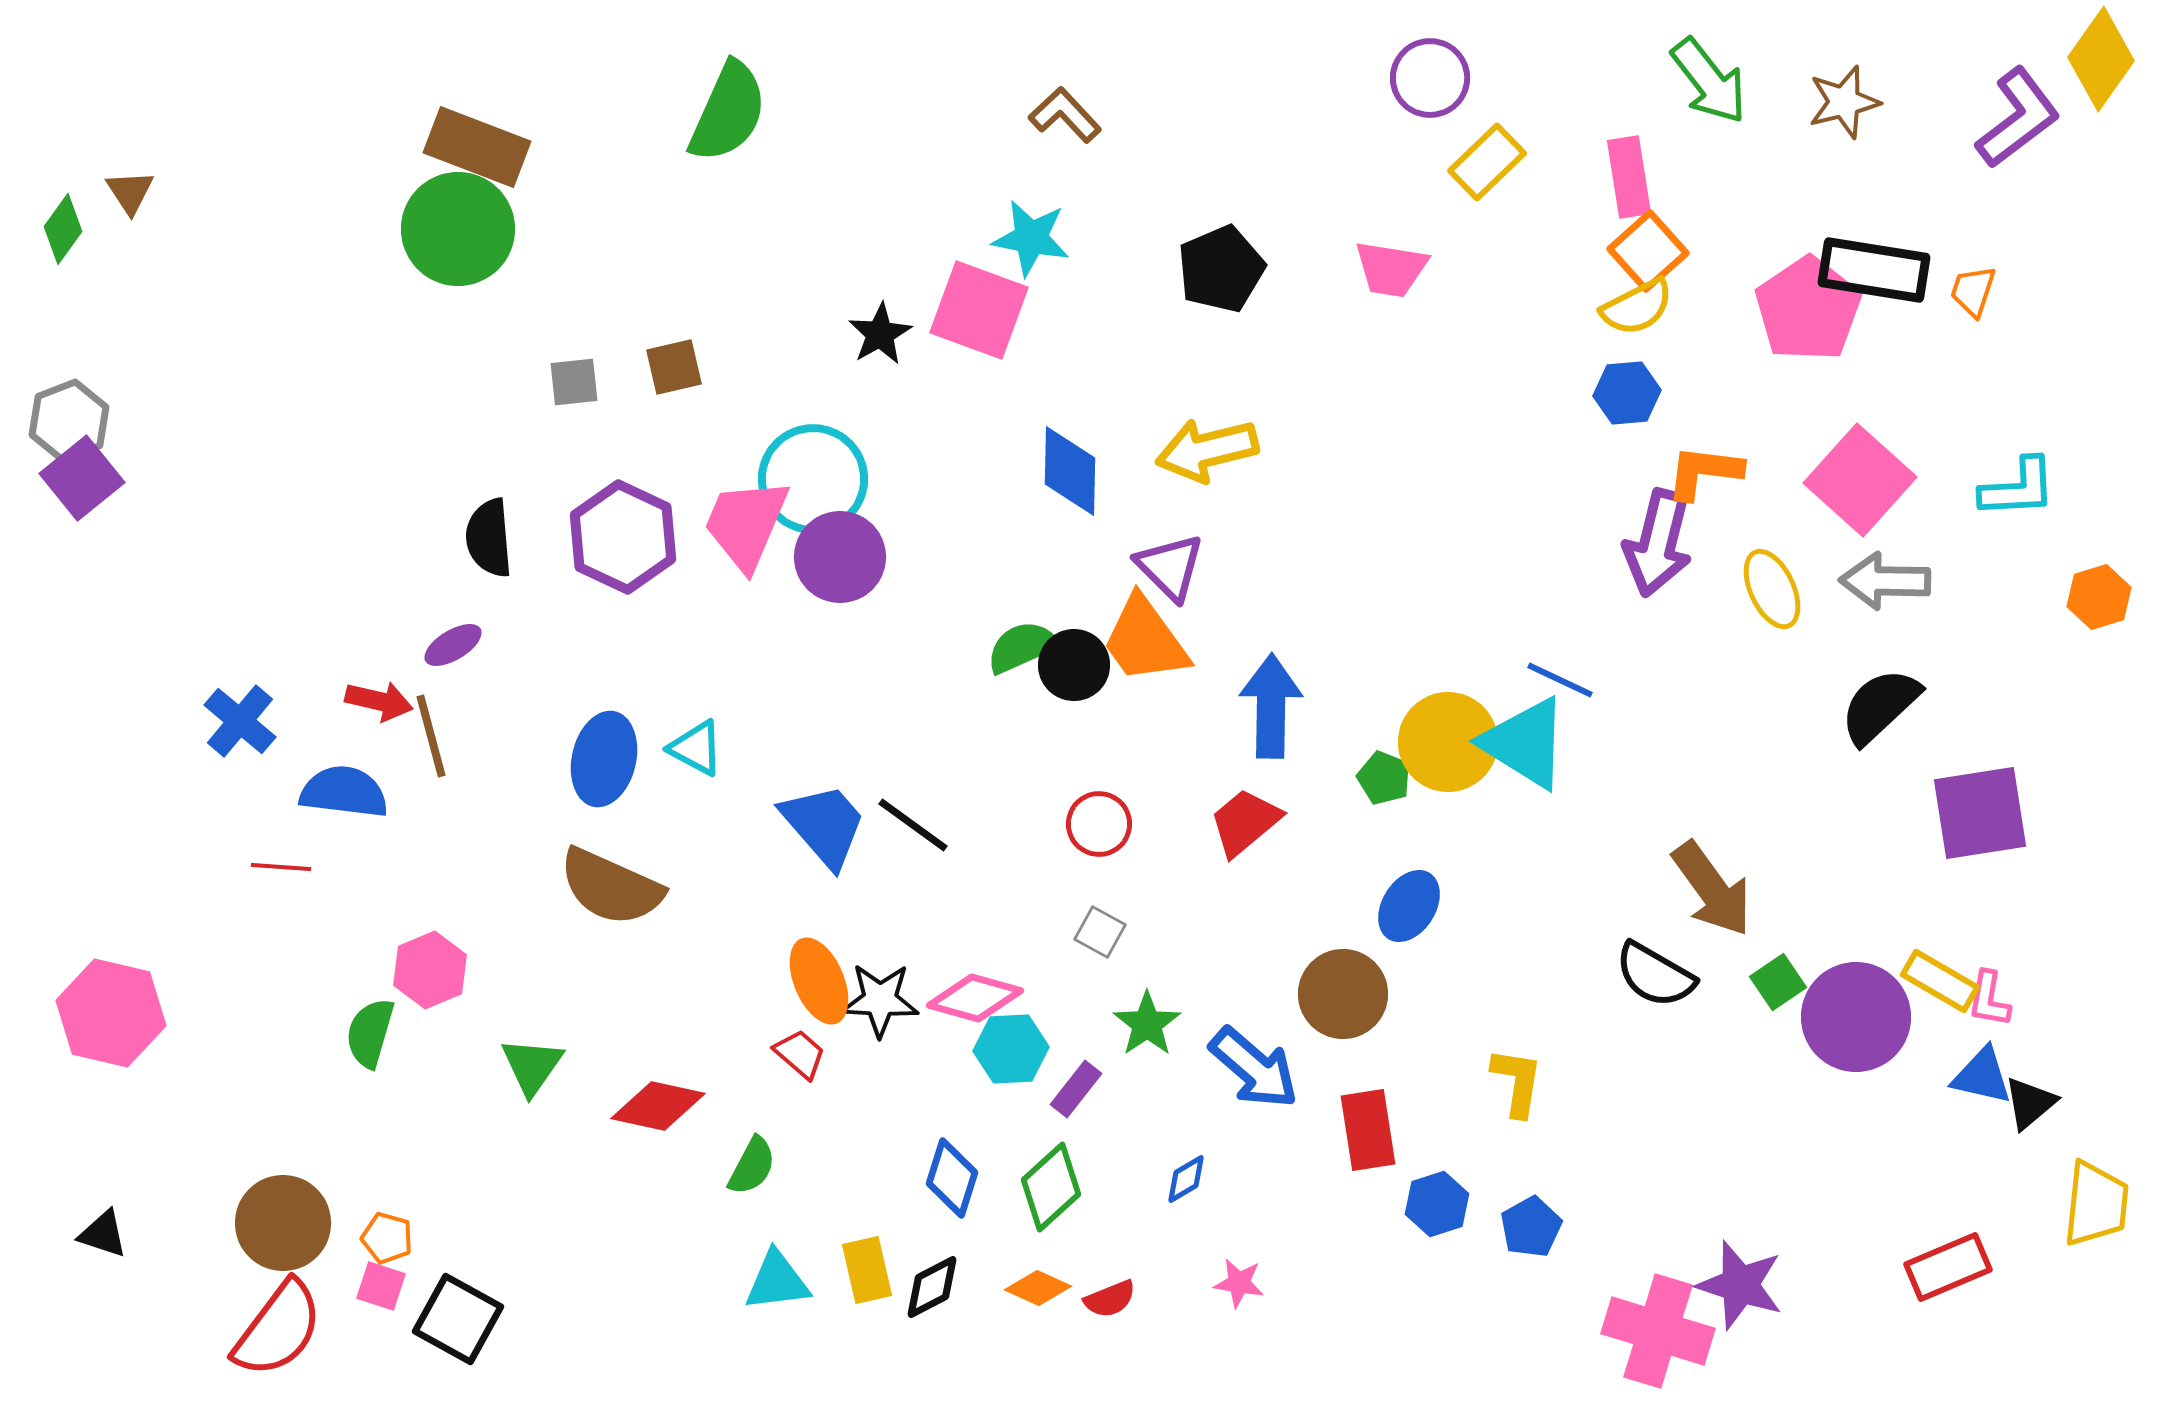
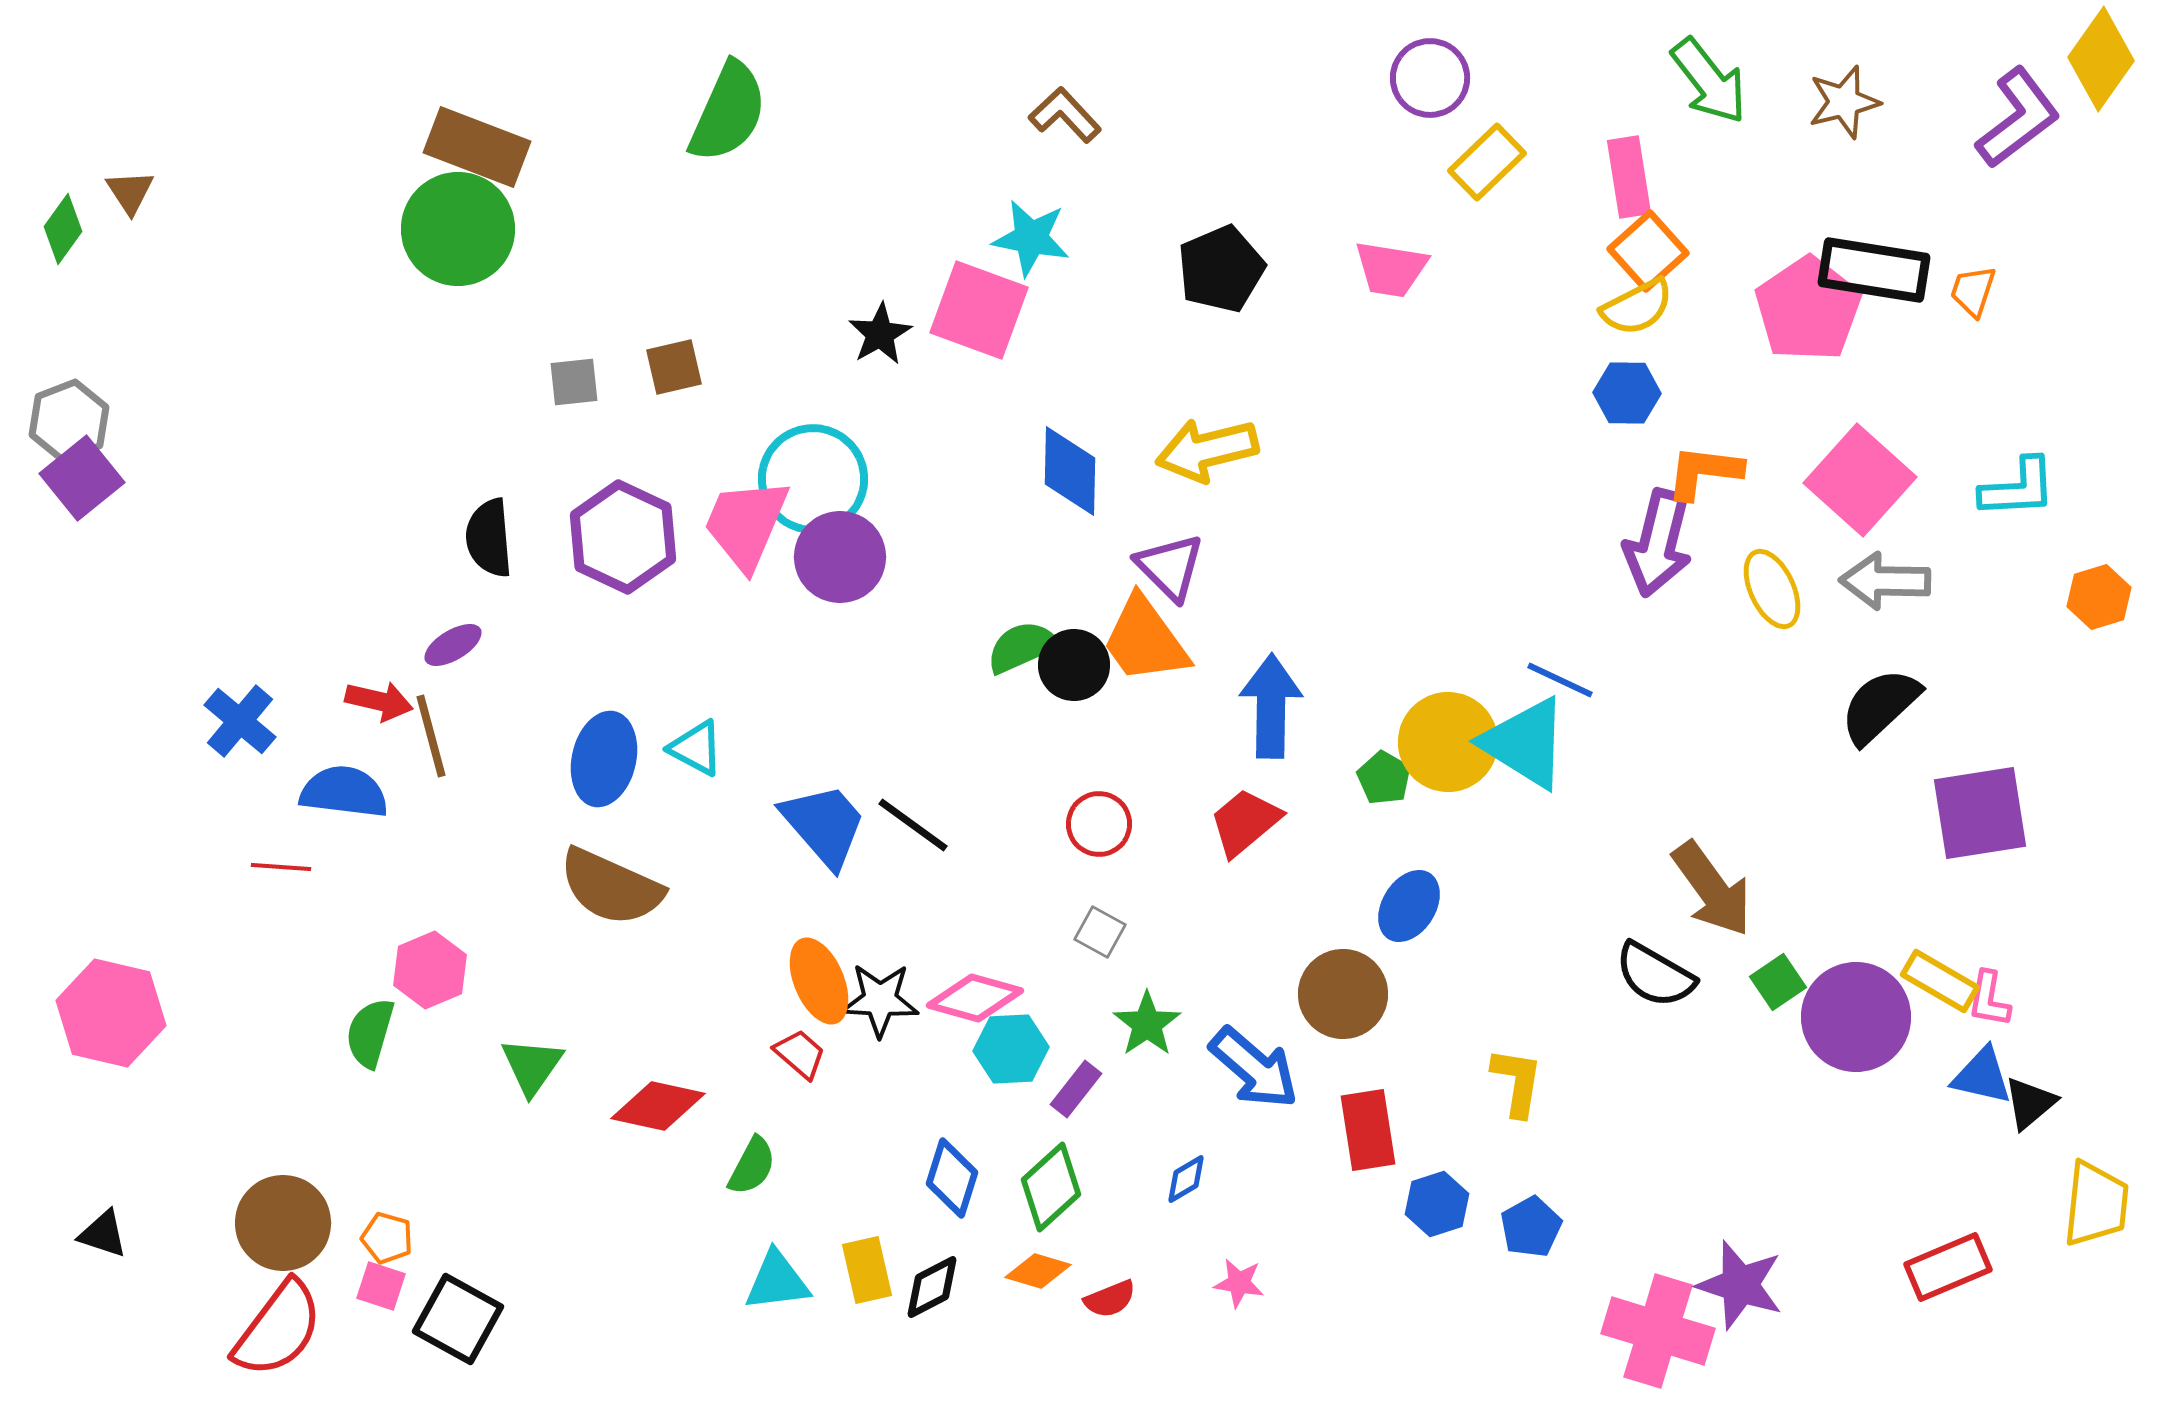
blue hexagon at (1627, 393): rotated 6 degrees clockwise
green pentagon at (1384, 778): rotated 8 degrees clockwise
orange diamond at (1038, 1288): moved 17 px up; rotated 8 degrees counterclockwise
